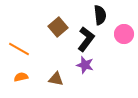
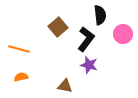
pink circle: moved 1 px left
orange line: rotated 15 degrees counterclockwise
purple star: moved 4 px right
brown triangle: moved 9 px right, 7 px down
